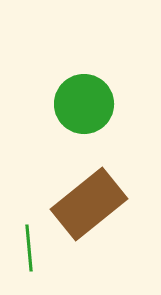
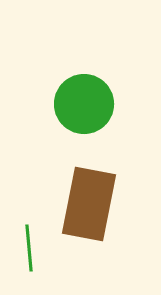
brown rectangle: rotated 40 degrees counterclockwise
